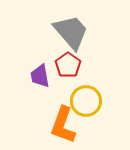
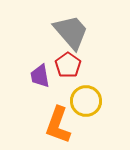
orange L-shape: moved 5 px left
